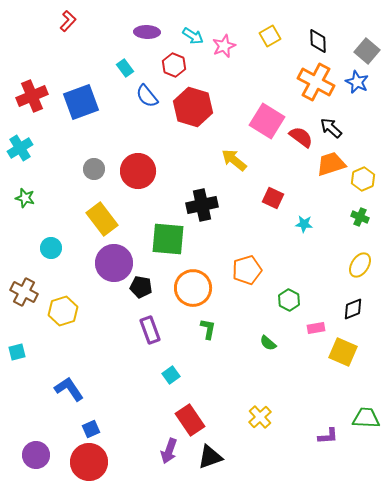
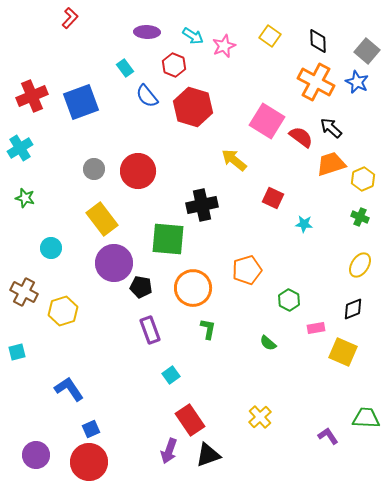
red L-shape at (68, 21): moved 2 px right, 3 px up
yellow square at (270, 36): rotated 25 degrees counterclockwise
purple L-shape at (328, 436): rotated 120 degrees counterclockwise
black triangle at (210, 457): moved 2 px left, 2 px up
